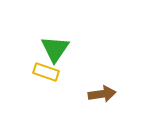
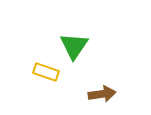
green triangle: moved 19 px right, 3 px up
